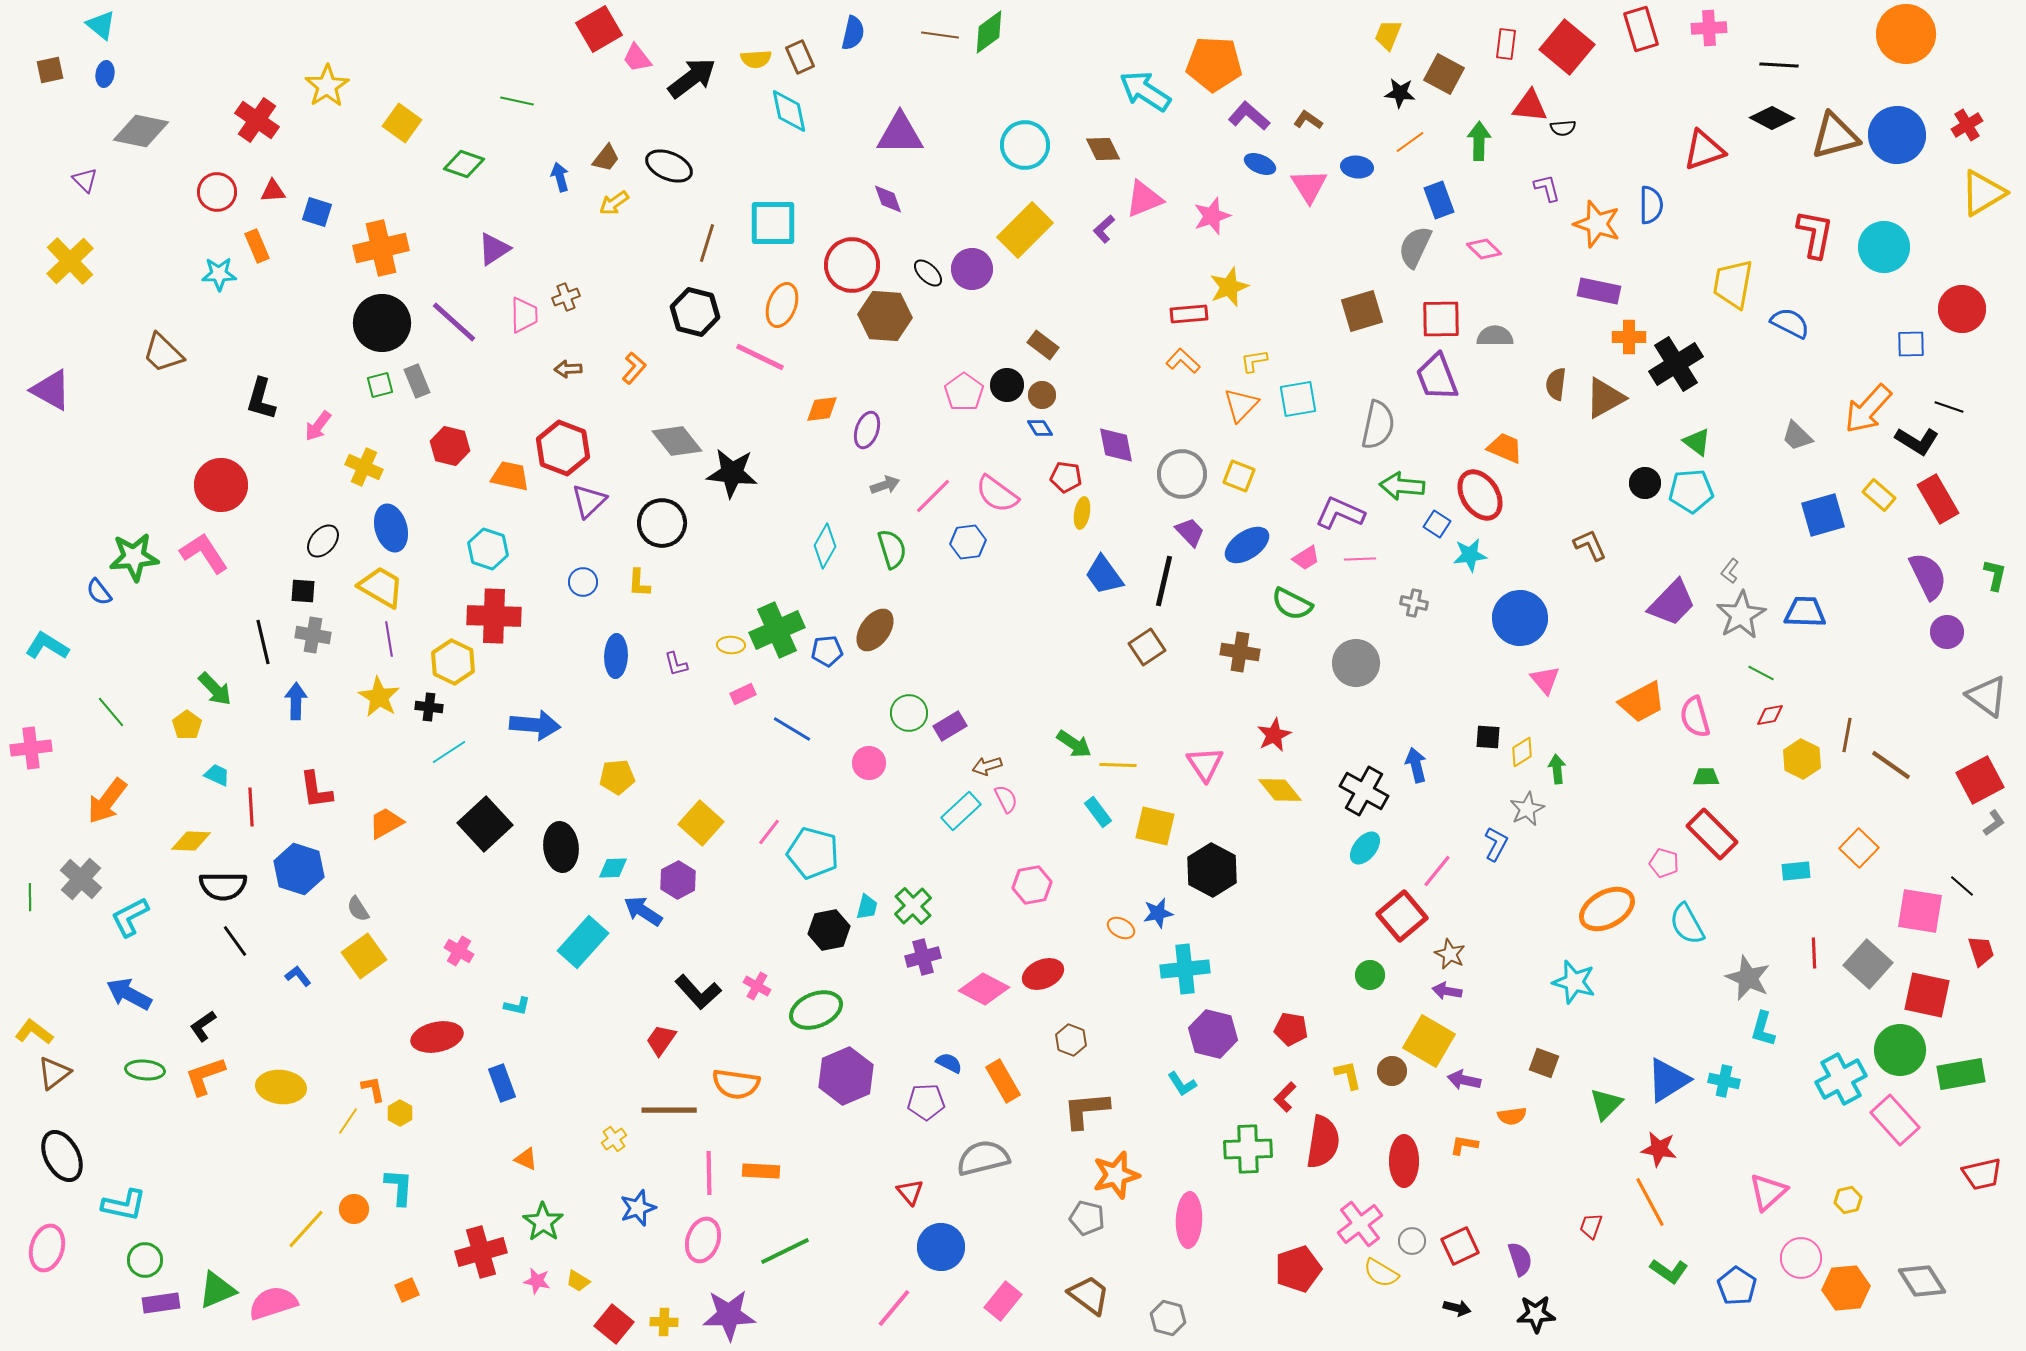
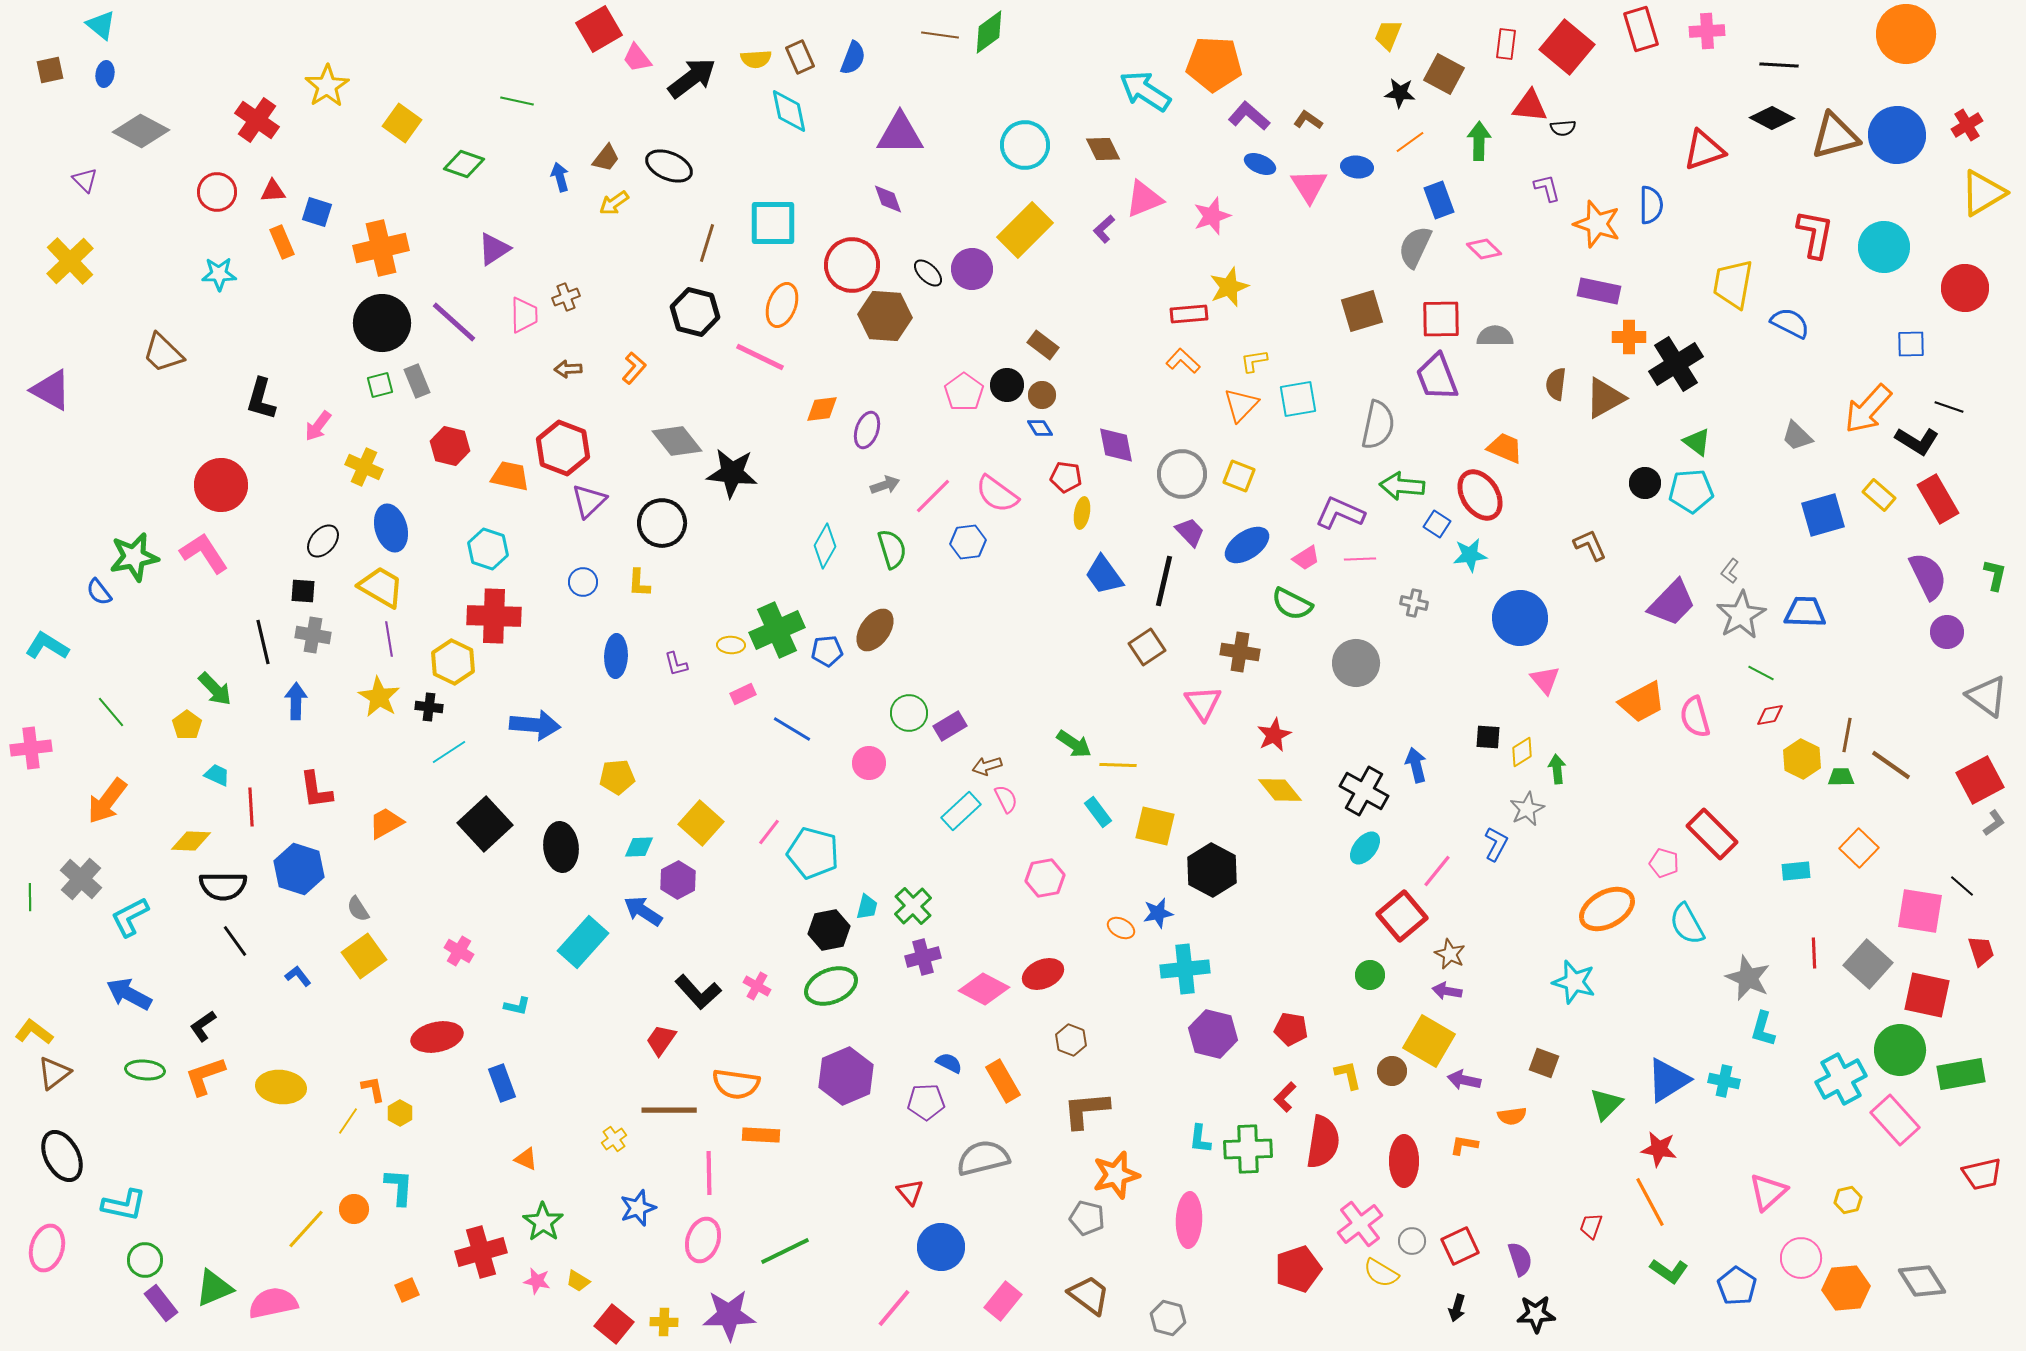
pink cross at (1709, 28): moved 2 px left, 3 px down
blue semicircle at (853, 33): moved 25 px down; rotated 8 degrees clockwise
gray diamond at (141, 131): rotated 16 degrees clockwise
orange rectangle at (257, 246): moved 25 px right, 4 px up
red circle at (1962, 309): moved 3 px right, 21 px up
green star at (134, 557): rotated 6 degrees counterclockwise
pink triangle at (1205, 764): moved 2 px left, 61 px up
green trapezoid at (1706, 777): moved 135 px right
cyan diamond at (613, 868): moved 26 px right, 21 px up
pink hexagon at (1032, 885): moved 13 px right, 7 px up
green ellipse at (816, 1010): moved 15 px right, 24 px up
cyan L-shape at (1182, 1084): moved 18 px right, 55 px down; rotated 40 degrees clockwise
orange rectangle at (761, 1171): moved 36 px up
green triangle at (217, 1290): moved 3 px left, 2 px up
purple rectangle at (161, 1303): rotated 60 degrees clockwise
pink semicircle at (273, 1303): rotated 6 degrees clockwise
black arrow at (1457, 1308): rotated 92 degrees clockwise
